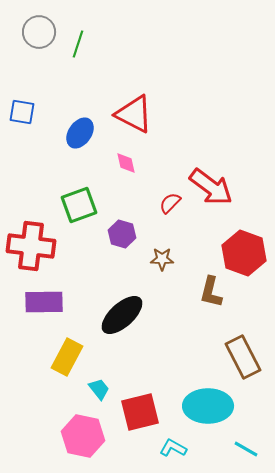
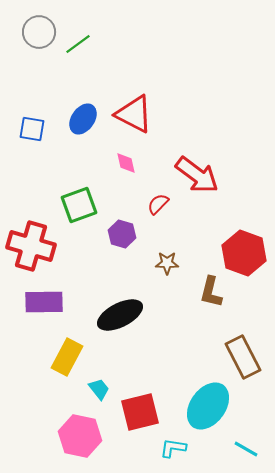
green line: rotated 36 degrees clockwise
blue square: moved 10 px right, 17 px down
blue ellipse: moved 3 px right, 14 px up
red arrow: moved 14 px left, 12 px up
red semicircle: moved 12 px left, 1 px down
red cross: rotated 9 degrees clockwise
brown star: moved 5 px right, 4 px down
black ellipse: moved 2 px left; rotated 15 degrees clockwise
cyan ellipse: rotated 54 degrees counterclockwise
pink hexagon: moved 3 px left
cyan L-shape: rotated 20 degrees counterclockwise
